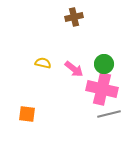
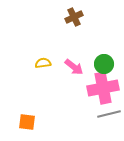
brown cross: rotated 12 degrees counterclockwise
yellow semicircle: rotated 21 degrees counterclockwise
pink arrow: moved 2 px up
pink cross: moved 1 px right, 1 px up; rotated 24 degrees counterclockwise
orange square: moved 8 px down
